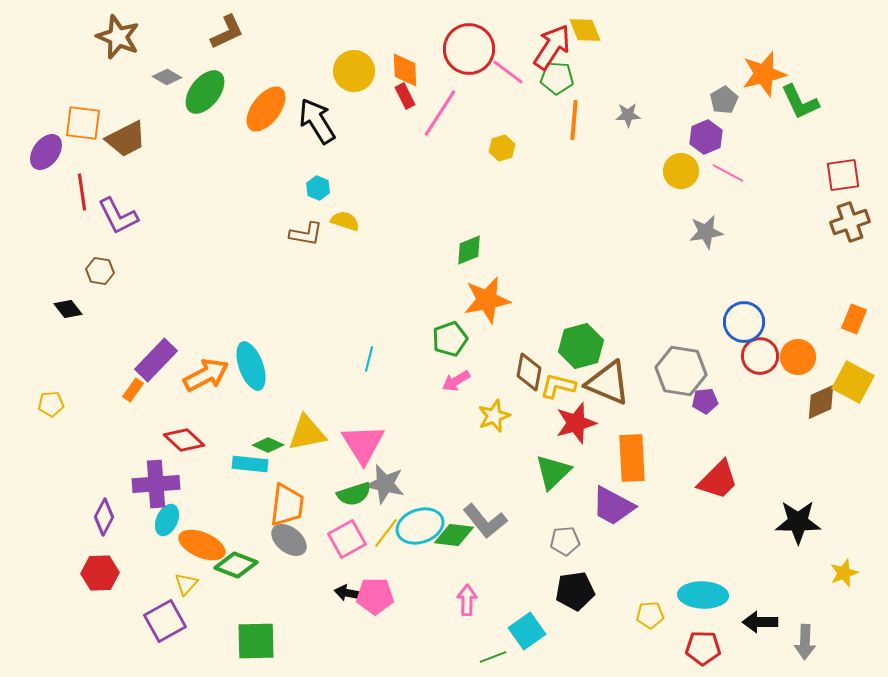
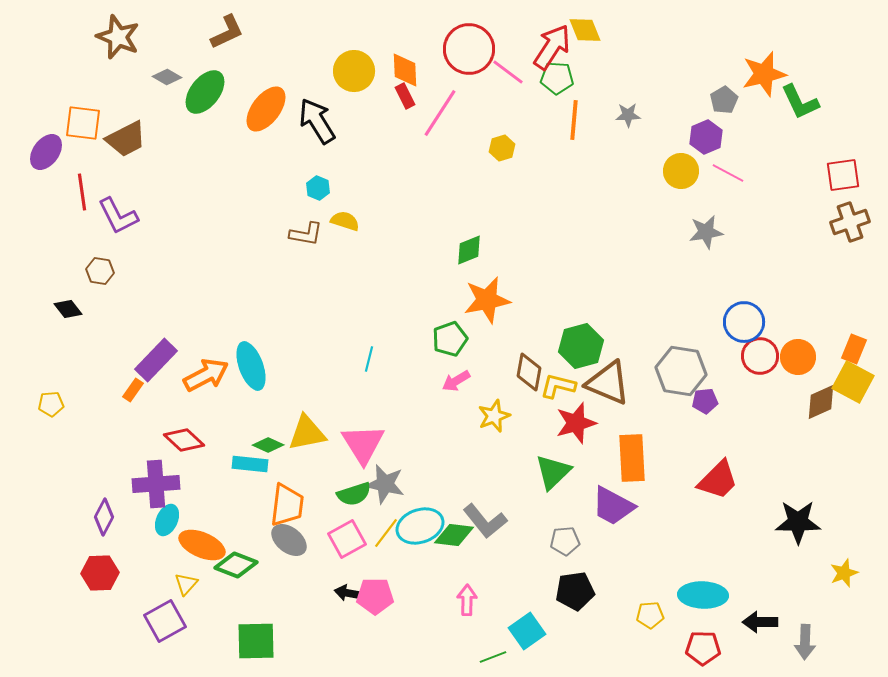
orange rectangle at (854, 319): moved 30 px down
